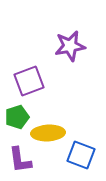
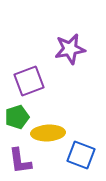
purple star: moved 3 px down
purple L-shape: moved 1 px down
